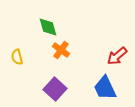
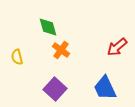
red arrow: moved 9 px up
